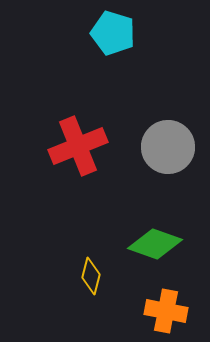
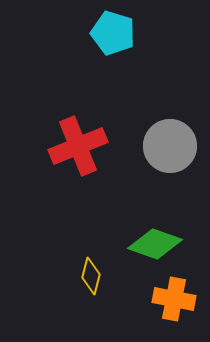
gray circle: moved 2 px right, 1 px up
orange cross: moved 8 px right, 12 px up
